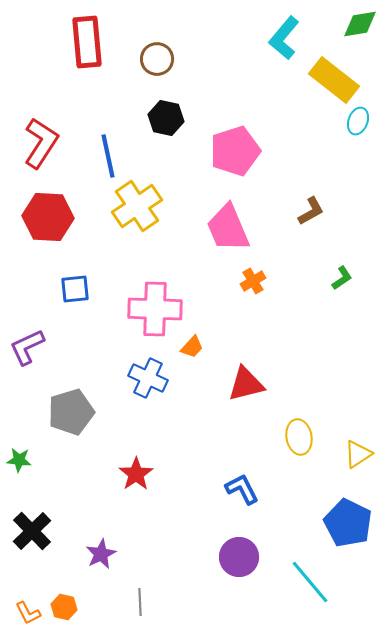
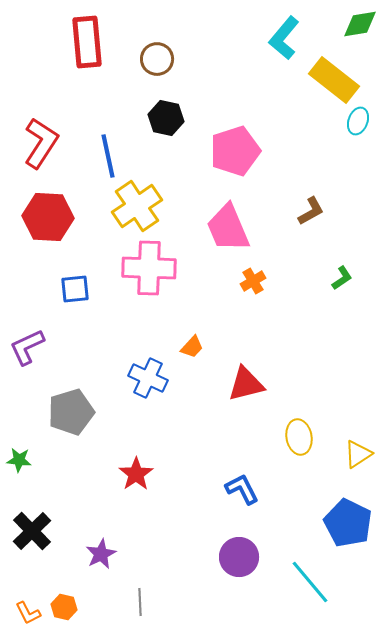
pink cross: moved 6 px left, 41 px up
